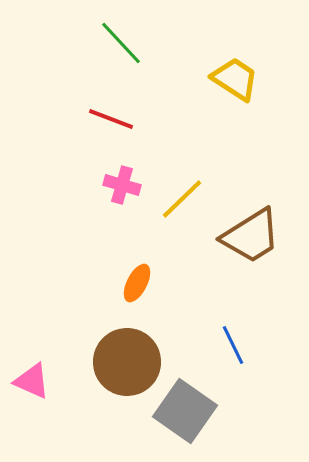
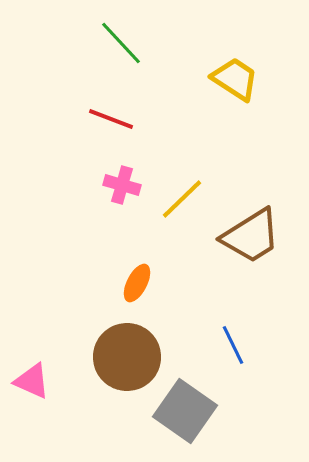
brown circle: moved 5 px up
